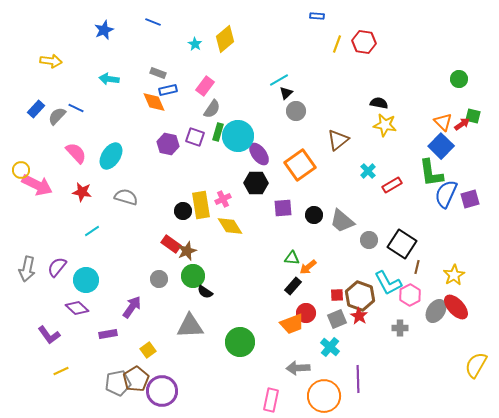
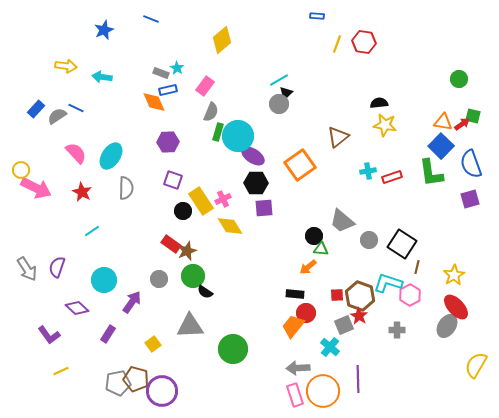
blue line at (153, 22): moved 2 px left, 3 px up
yellow diamond at (225, 39): moved 3 px left, 1 px down
cyan star at (195, 44): moved 18 px left, 24 px down
yellow arrow at (51, 61): moved 15 px right, 5 px down
gray rectangle at (158, 73): moved 3 px right
cyan arrow at (109, 79): moved 7 px left, 2 px up
black semicircle at (379, 103): rotated 18 degrees counterclockwise
gray semicircle at (212, 109): moved 1 px left, 3 px down; rotated 12 degrees counterclockwise
gray circle at (296, 111): moved 17 px left, 7 px up
gray semicircle at (57, 116): rotated 12 degrees clockwise
orange triangle at (443, 122): rotated 36 degrees counterclockwise
purple square at (195, 137): moved 22 px left, 43 px down
brown triangle at (338, 140): moved 3 px up
purple hexagon at (168, 144): moved 2 px up; rotated 15 degrees counterclockwise
purple ellipse at (259, 154): moved 6 px left, 2 px down; rotated 20 degrees counterclockwise
cyan cross at (368, 171): rotated 35 degrees clockwise
pink arrow at (37, 185): moved 1 px left, 3 px down
red rectangle at (392, 185): moved 8 px up; rotated 12 degrees clockwise
red star at (82, 192): rotated 18 degrees clockwise
blue semicircle at (446, 194): moved 25 px right, 30 px up; rotated 44 degrees counterclockwise
gray semicircle at (126, 197): moved 9 px up; rotated 75 degrees clockwise
yellow rectangle at (201, 205): moved 4 px up; rotated 24 degrees counterclockwise
purple square at (283, 208): moved 19 px left
black circle at (314, 215): moved 21 px down
green triangle at (292, 258): moved 29 px right, 9 px up
purple semicircle at (57, 267): rotated 20 degrees counterclockwise
gray arrow at (27, 269): rotated 45 degrees counterclockwise
cyan circle at (86, 280): moved 18 px right
cyan L-shape at (388, 283): rotated 136 degrees clockwise
black rectangle at (293, 286): moved 2 px right, 8 px down; rotated 54 degrees clockwise
purple arrow at (132, 307): moved 5 px up
gray ellipse at (436, 311): moved 11 px right, 15 px down
gray square at (337, 319): moved 7 px right, 6 px down
orange trapezoid at (292, 324): moved 1 px right, 2 px down; rotated 150 degrees clockwise
gray cross at (400, 328): moved 3 px left, 2 px down
purple rectangle at (108, 334): rotated 48 degrees counterclockwise
green circle at (240, 342): moved 7 px left, 7 px down
yellow square at (148, 350): moved 5 px right, 6 px up
brown pentagon at (136, 379): rotated 25 degrees counterclockwise
orange circle at (324, 396): moved 1 px left, 5 px up
pink rectangle at (271, 400): moved 24 px right, 5 px up; rotated 30 degrees counterclockwise
